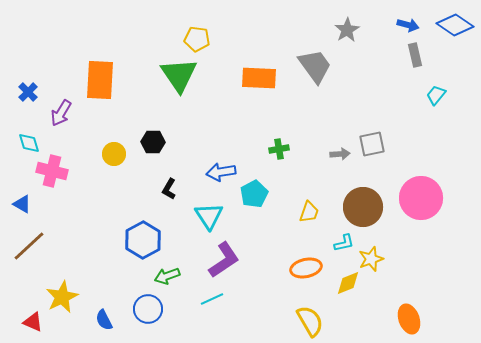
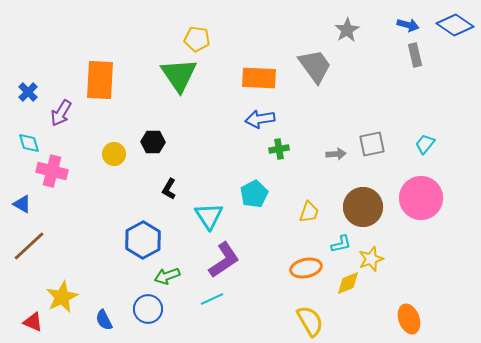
cyan trapezoid at (436, 95): moved 11 px left, 49 px down
gray arrow at (340, 154): moved 4 px left
blue arrow at (221, 172): moved 39 px right, 53 px up
cyan L-shape at (344, 243): moved 3 px left, 1 px down
